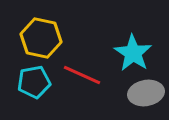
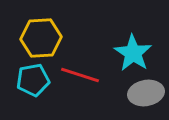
yellow hexagon: rotated 15 degrees counterclockwise
red line: moved 2 px left; rotated 6 degrees counterclockwise
cyan pentagon: moved 1 px left, 2 px up
